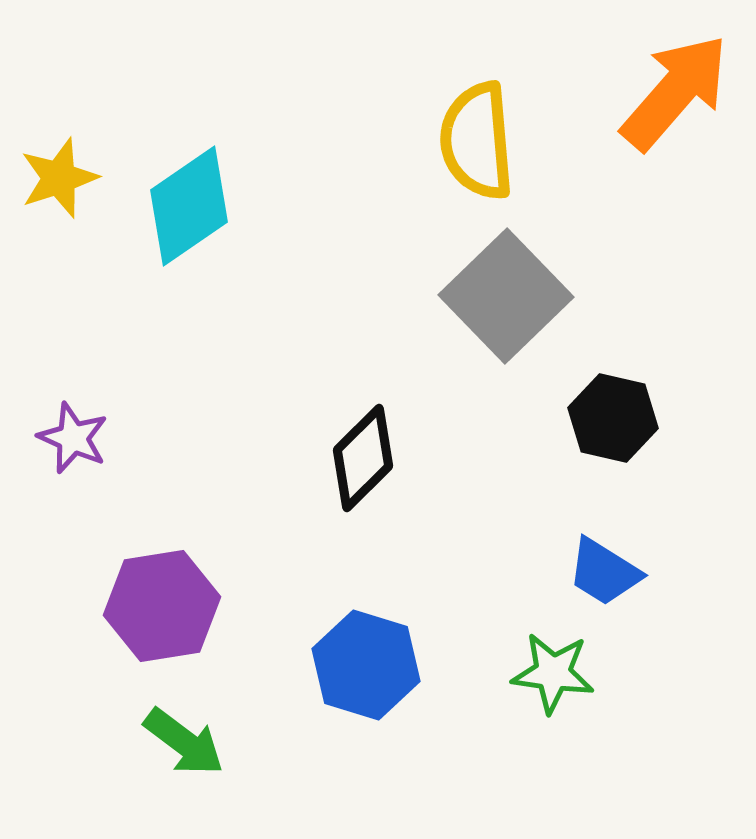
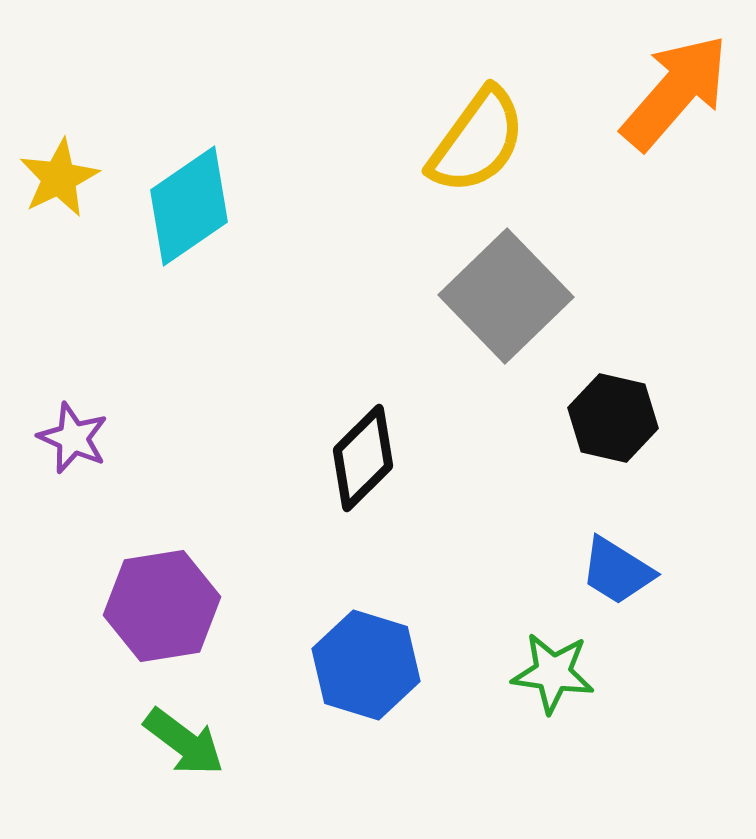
yellow semicircle: rotated 139 degrees counterclockwise
yellow star: rotated 8 degrees counterclockwise
blue trapezoid: moved 13 px right, 1 px up
